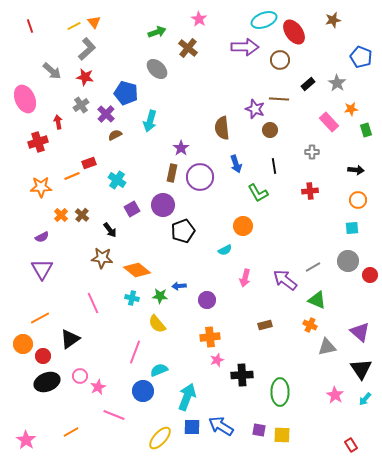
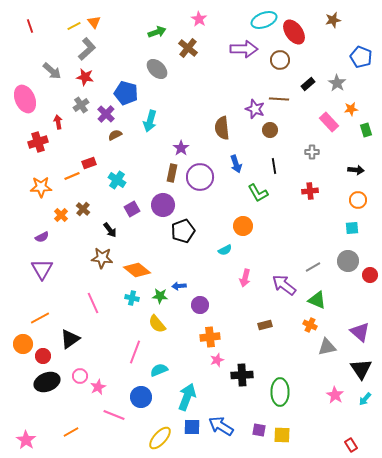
purple arrow at (245, 47): moved 1 px left, 2 px down
brown cross at (82, 215): moved 1 px right, 6 px up
purple arrow at (285, 280): moved 1 px left, 5 px down
purple circle at (207, 300): moved 7 px left, 5 px down
blue circle at (143, 391): moved 2 px left, 6 px down
